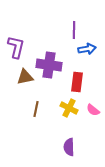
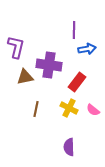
red rectangle: rotated 30 degrees clockwise
